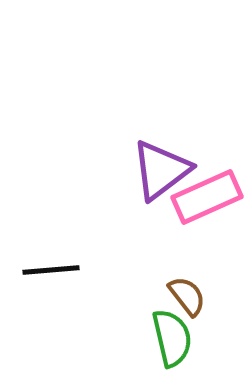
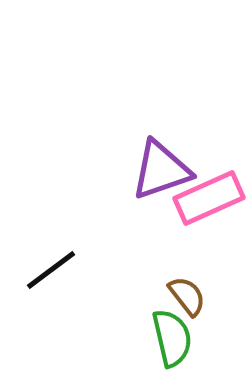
purple triangle: rotated 18 degrees clockwise
pink rectangle: moved 2 px right, 1 px down
black line: rotated 32 degrees counterclockwise
